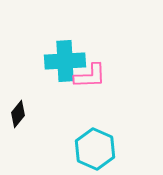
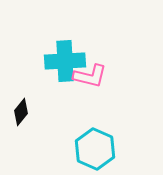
pink L-shape: rotated 16 degrees clockwise
black diamond: moved 3 px right, 2 px up
